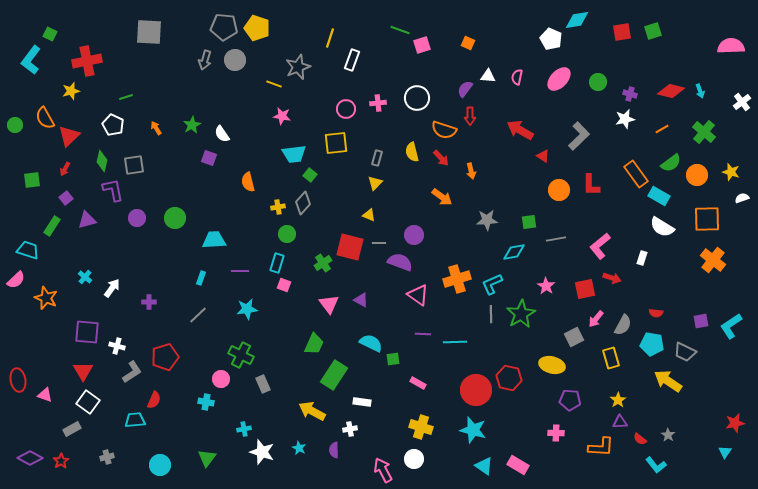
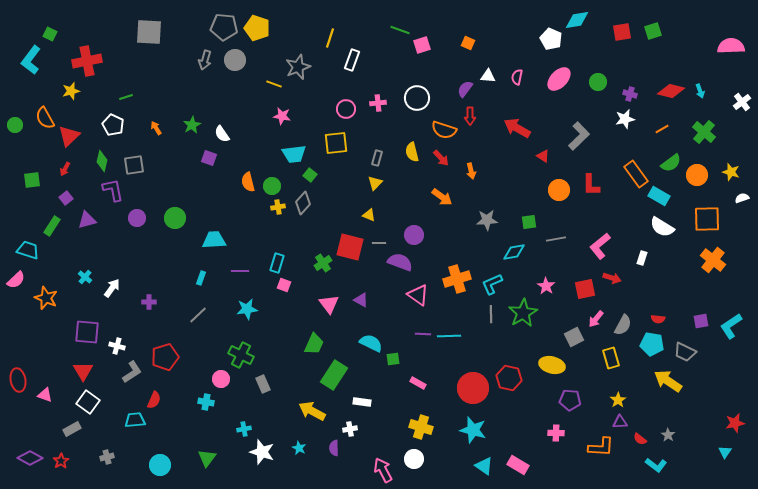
red arrow at (520, 130): moved 3 px left, 2 px up
green circle at (287, 234): moved 15 px left, 48 px up
red semicircle at (656, 313): moved 2 px right, 6 px down
green star at (521, 314): moved 2 px right, 1 px up
cyan line at (455, 342): moved 6 px left, 6 px up
red circle at (476, 390): moved 3 px left, 2 px up
purple semicircle at (334, 450): moved 2 px up
cyan L-shape at (656, 465): rotated 15 degrees counterclockwise
